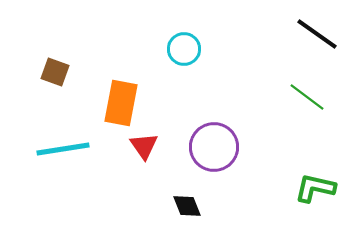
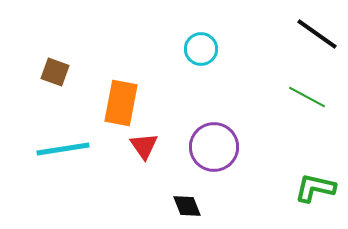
cyan circle: moved 17 px right
green line: rotated 9 degrees counterclockwise
